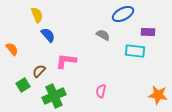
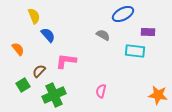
yellow semicircle: moved 3 px left, 1 px down
orange semicircle: moved 6 px right
green cross: moved 1 px up
